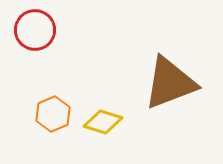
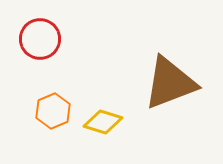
red circle: moved 5 px right, 9 px down
orange hexagon: moved 3 px up
